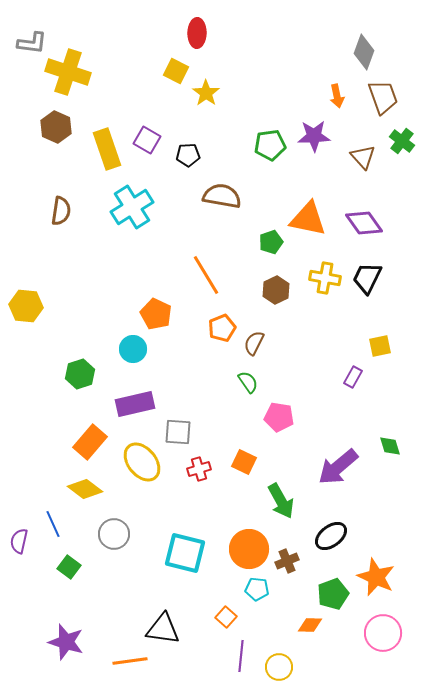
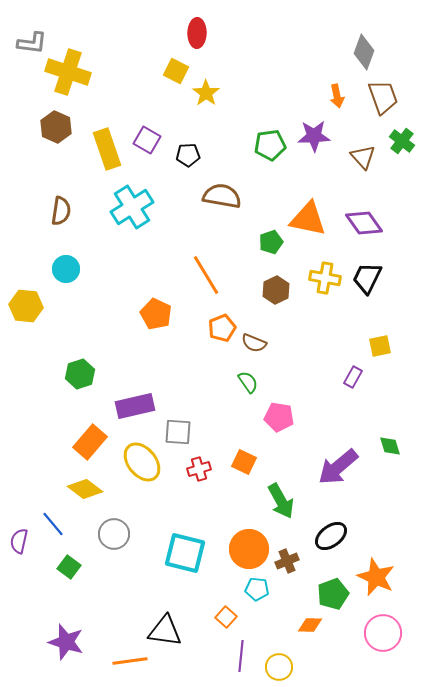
brown semicircle at (254, 343): rotated 95 degrees counterclockwise
cyan circle at (133, 349): moved 67 px left, 80 px up
purple rectangle at (135, 404): moved 2 px down
blue line at (53, 524): rotated 16 degrees counterclockwise
black triangle at (163, 629): moved 2 px right, 2 px down
